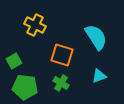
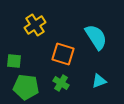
yellow cross: rotated 30 degrees clockwise
orange square: moved 1 px right, 1 px up
green square: rotated 35 degrees clockwise
cyan triangle: moved 5 px down
green pentagon: moved 1 px right
